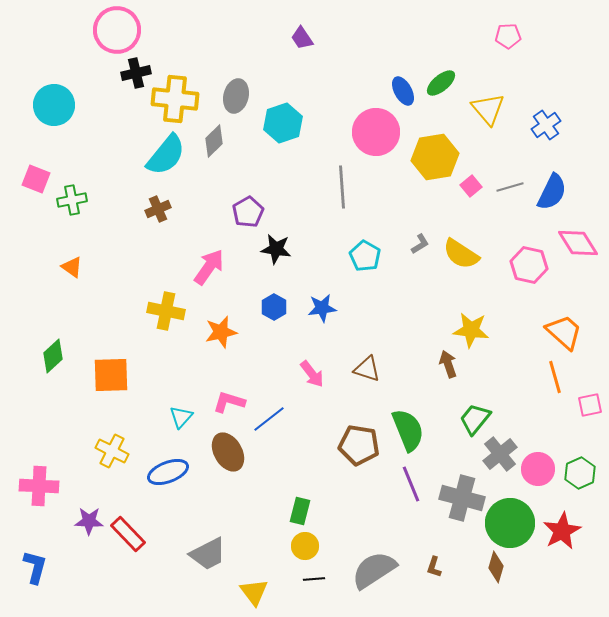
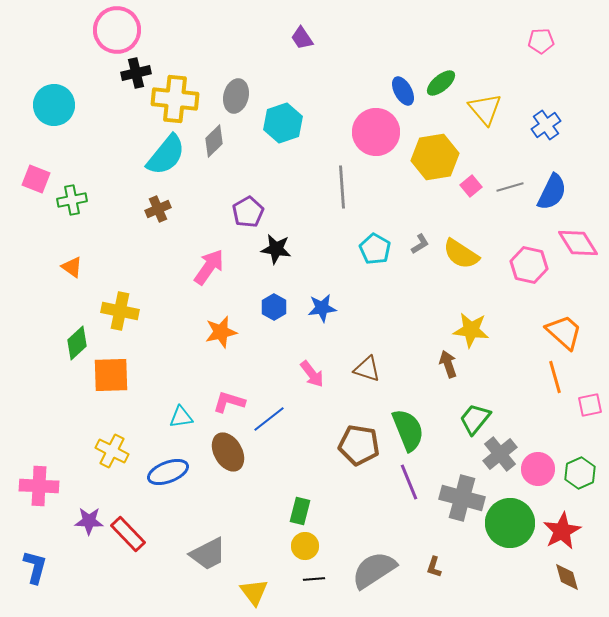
pink pentagon at (508, 36): moved 33 px right, 5 px down
yellow triangle at (488, 109): moved 3 px left
cyan pentagon at (365, 256): moved 10 px right, 7 px up
yellow cross at (166, 311): moved 46 px left
green diamond at (53, 356): moved 24 px right, 13 px up
cyan triangle at (181, 417): rotated 40 degrees clockwise
purple line at (411, 484): moved 2 px left, 2 px up
brown diamond at (496, 567): moved 71 px right, 10 px down; rotated 32 degrees counterclockwise
